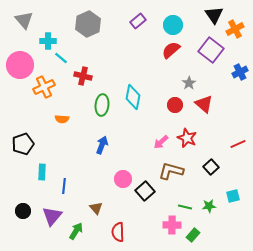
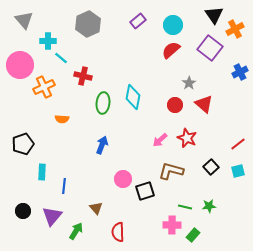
purple square at (211, 50): moved 1 px left, 2 px up
green ellipse at (102, 105): moved 1 px right, 2 px up
pink arrow at (161, 142): moved 1 px left, 2 px up
red line at (238, 144): rotated 14 degrees counterclockwise
black square at (145, 191): rotated 24 degrees clockwise
cyan square at (233, 196): moved 5 px right, 25 px up
